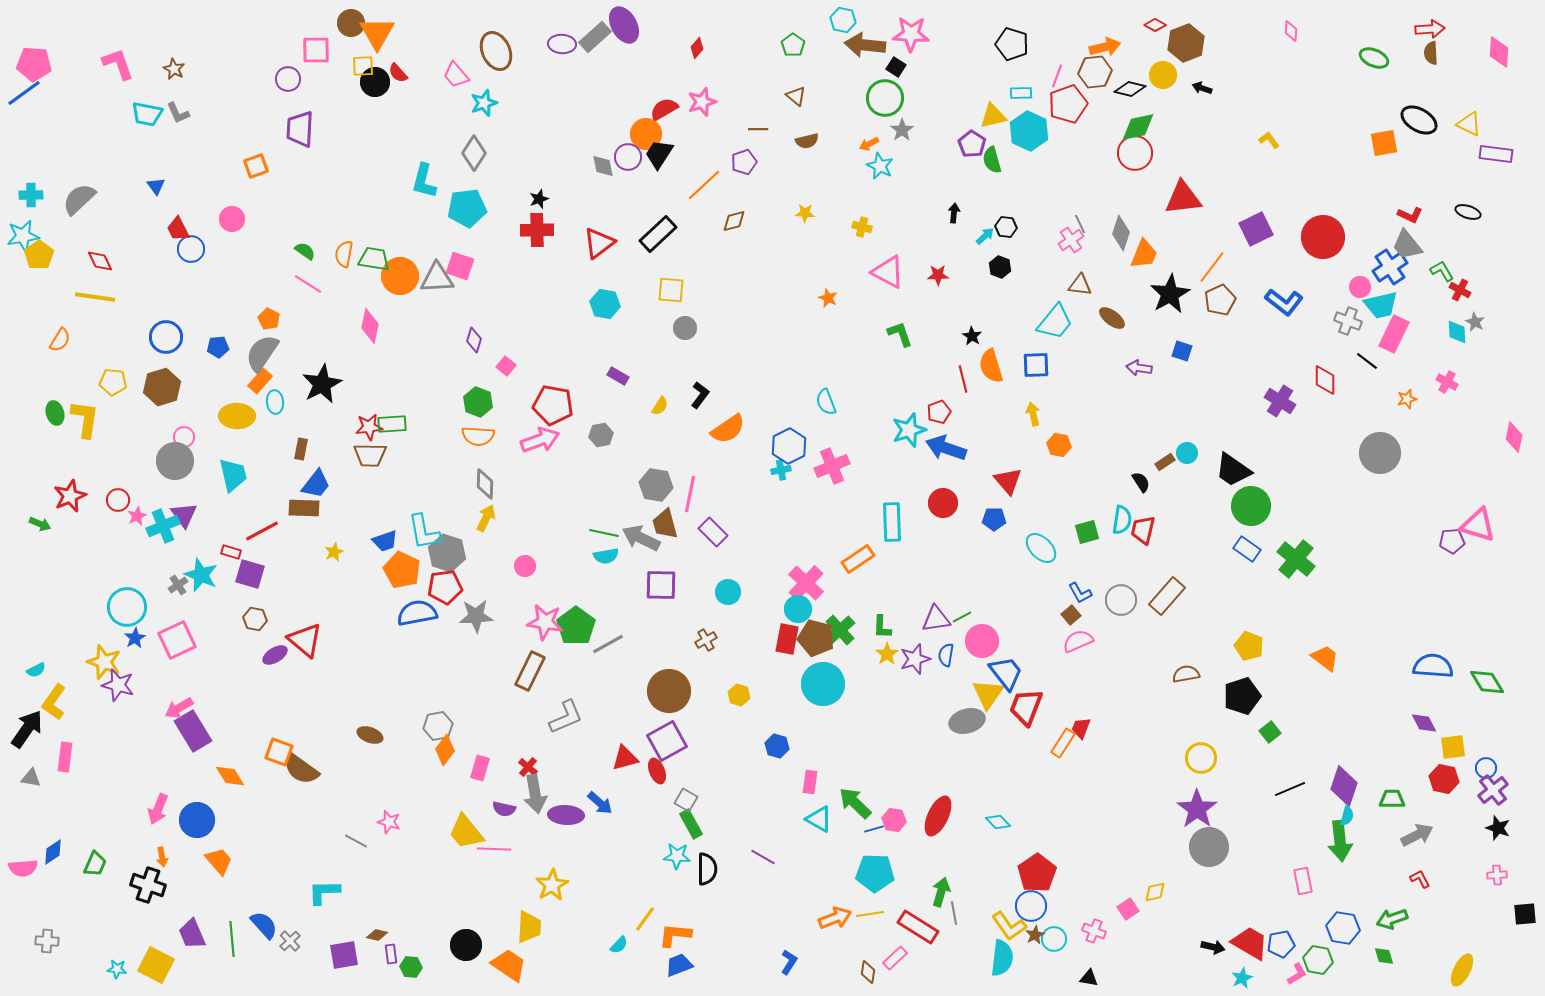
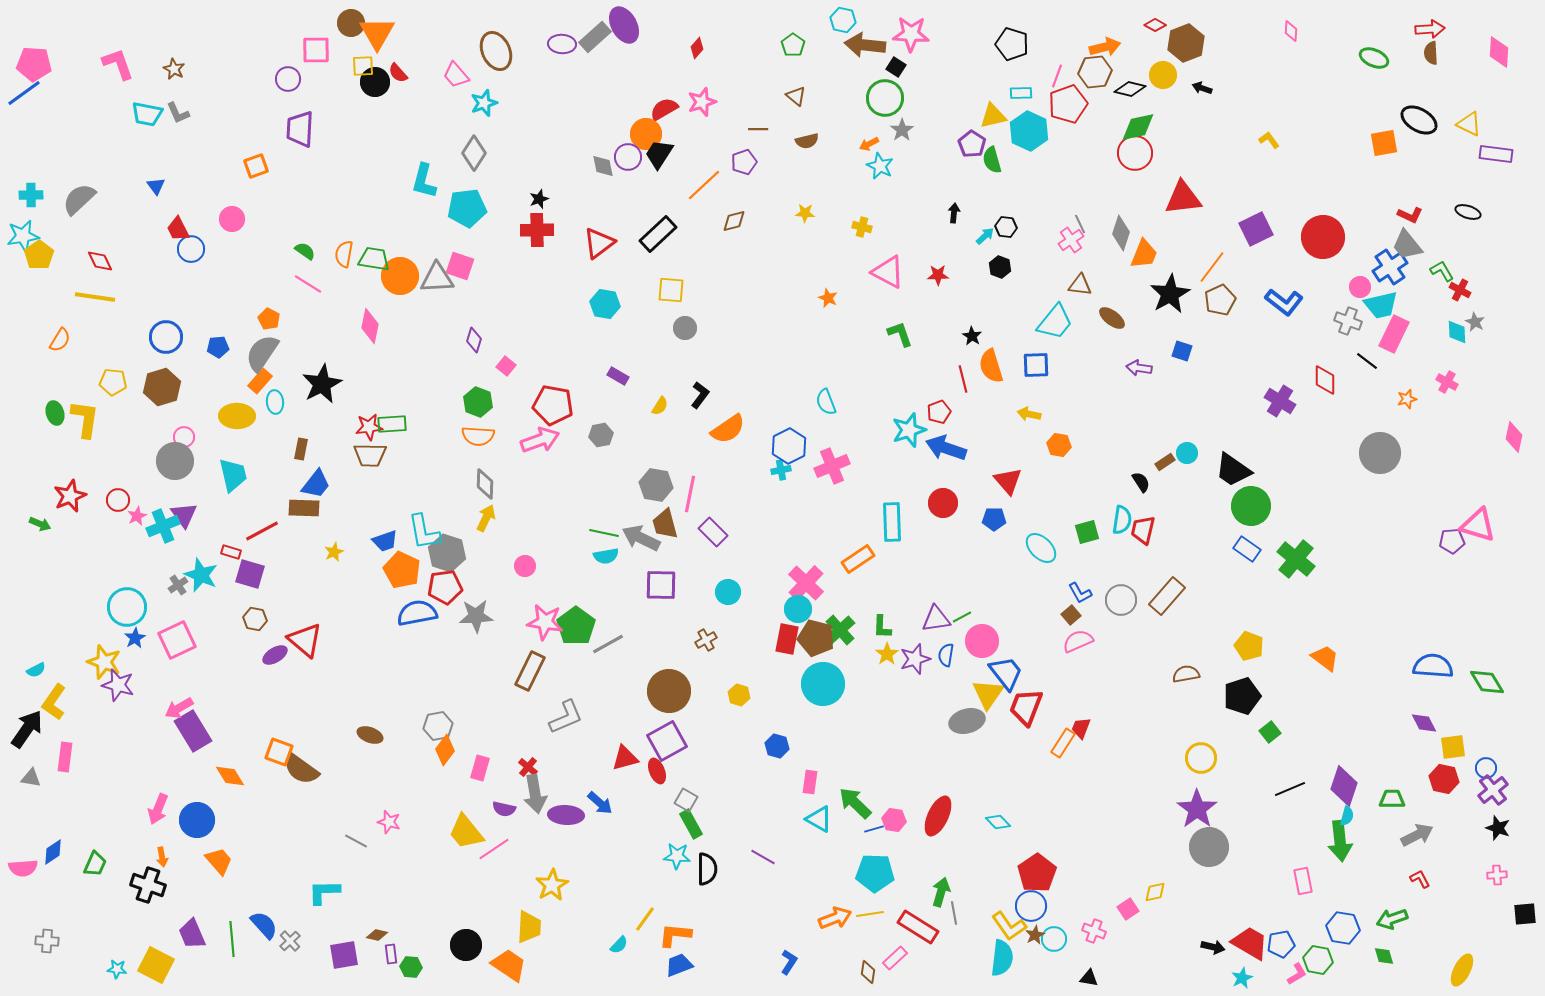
yellow arrow at (1033, 414): moved 4 px left; rotated 65 degrees counterclockwise
pink line at (494, 849): rotated 36 degrees counterclockwise
